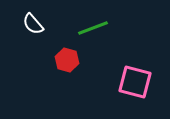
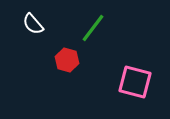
green line: rotated 32 degrees counterclockwise
